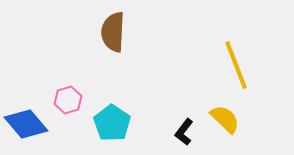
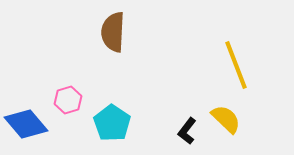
yellow semicircle: moved 1 px right
black L-shape: moved 3 px right, 1 px up
